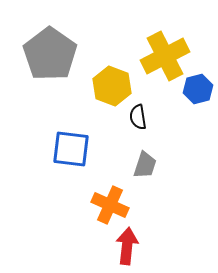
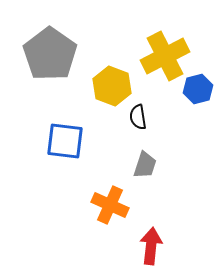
blue square: moved 6 px left, 8 px up
red arrow: moved 24 px right
